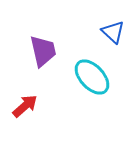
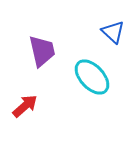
purple trapezoid: moved 1 px left
